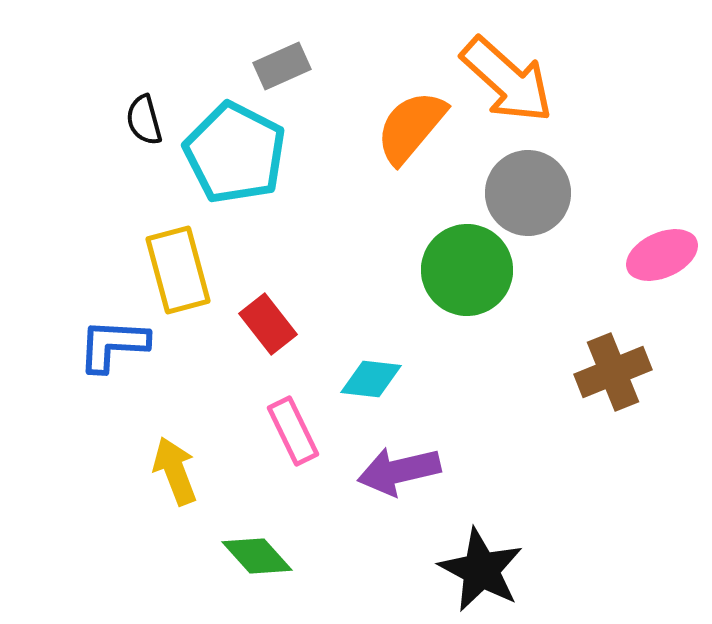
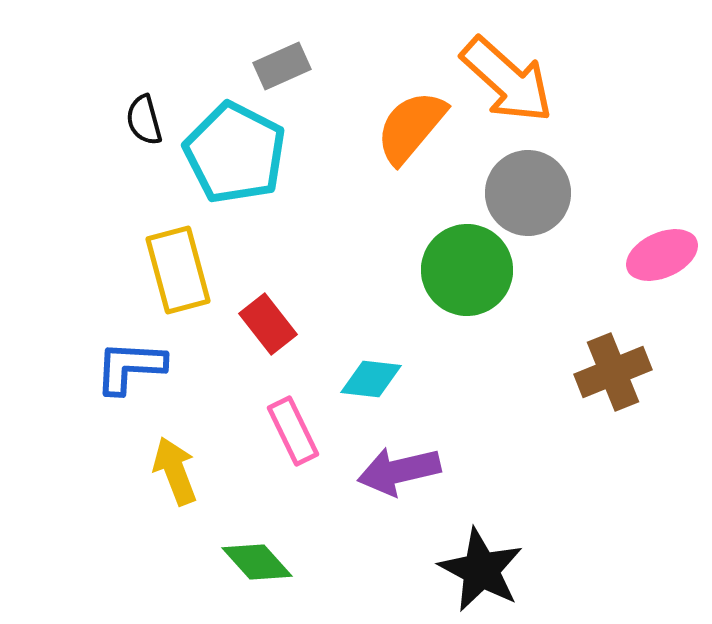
blue L-shape: moved 17 px right, 22 px down
green diamond: moved 6 px down
